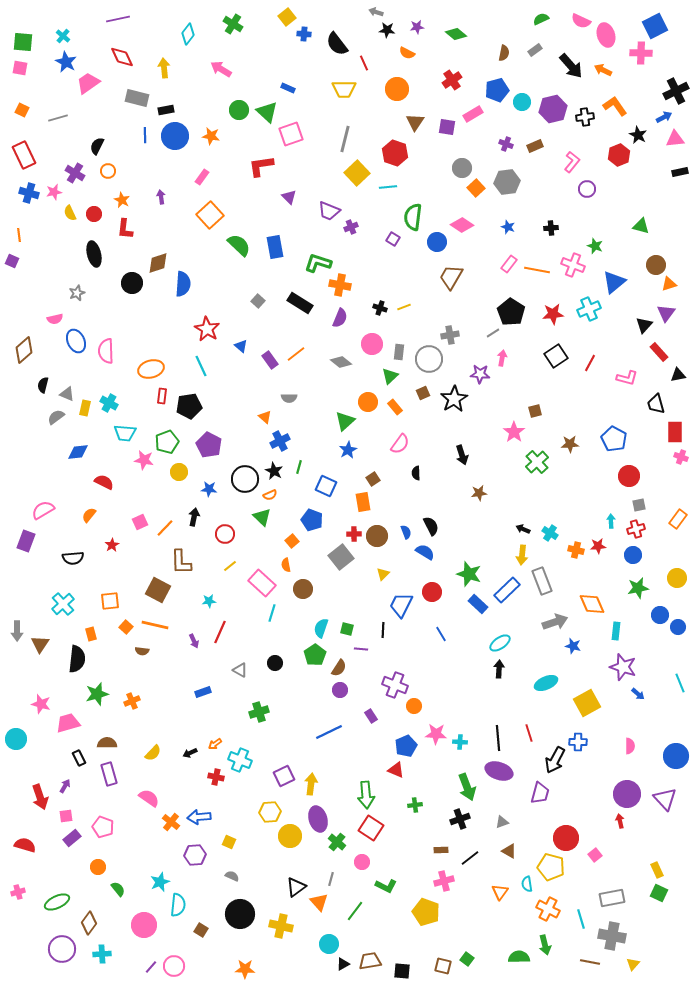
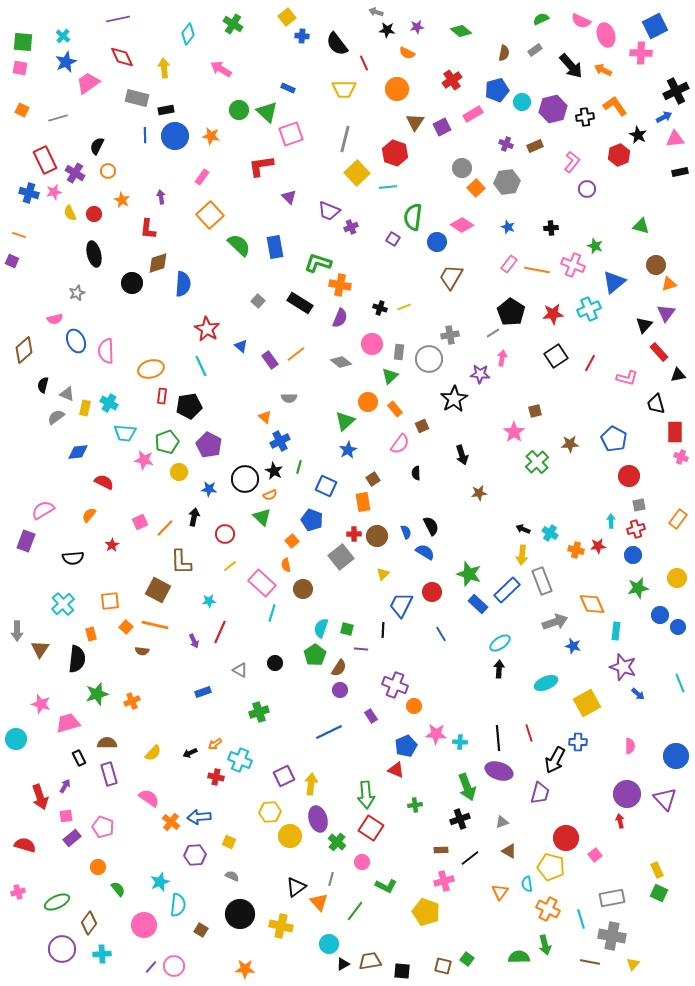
blue cross at (304, 34): moved 2 px left, 2 px down
green diamond at (456, 34): moved 5 px right, 3 px up
blue star at (66, 62): rotated 20 degrees clockwise
purple square at (447, 127): moved 5 px left; rotated 36 degrees counterclockwise
red rectangle at (24, 155): moved 21 px right, 5 px down
red L-shape at (125, 229): moved 23 px right
orange line at (19, 235): rotated 64 degrees counterclockwise
brown square at (423, 393): moved 1 px left, 33 px down
orange rectangle at (395, 407): moved 2 px down
brown triangle at (40, 644): moved 5 px down
